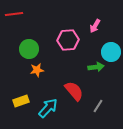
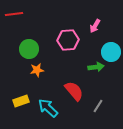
cyan arrow: rotated 90 degrees counterclockwise
